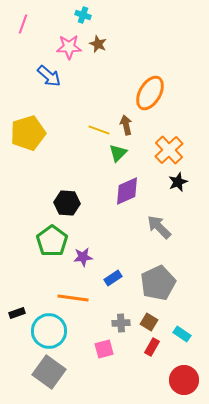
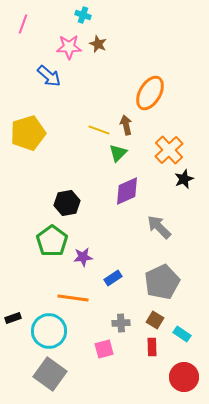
black star: moved 6 px right, 3 px up
black hexagon: rotated 15 degrees counterclockwise
gray pentagon: moved 4 px right, 1 px up
black rectangle: moved 4 px left, 5 px down
brown square: moved 6 px right, 2 px up
red rectangle: rotated 30 degrees counterclockwise
gray square: moved 1 px right, 2 px down
red circle: moved 3 px up
